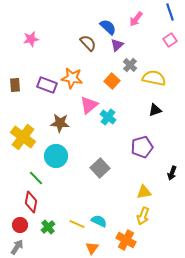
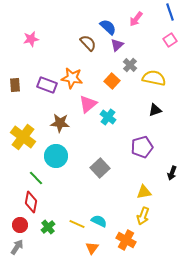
pink triangle: moved 1 px left, 1 px up
